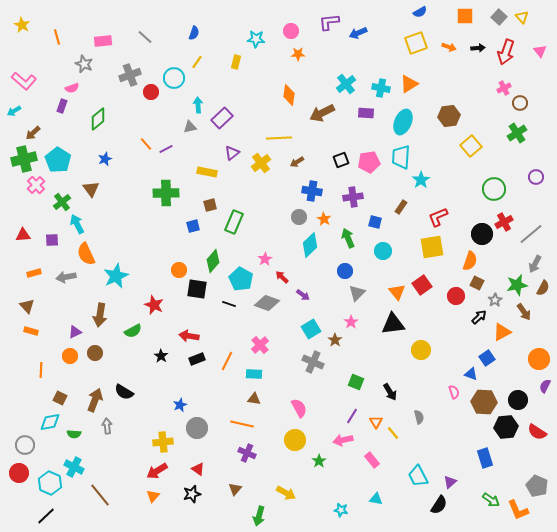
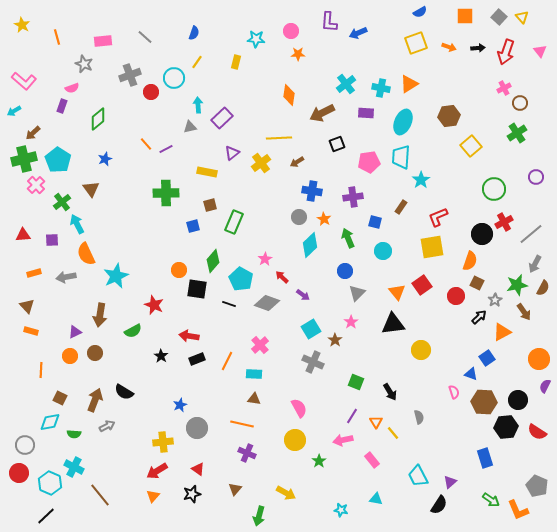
purple L-shape at (329, 22): rotated 80 degrees counterclockwise
black square at (341, 160): moved 4 px left, 16 px up
gray arrow at (107, 426): rotated 70 degrees clockwise
